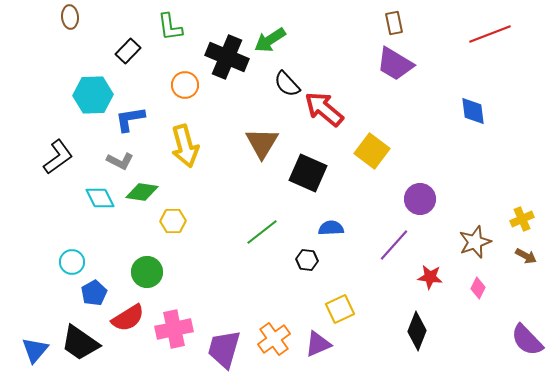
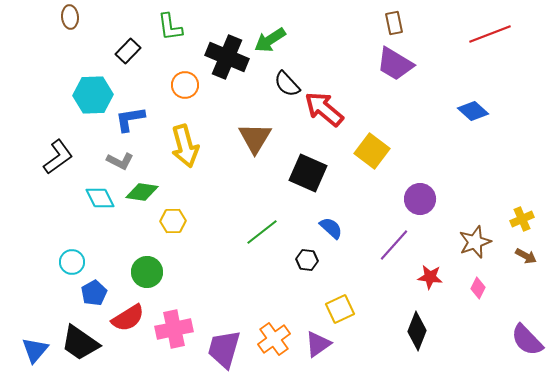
blue diamond at (473, 111): rotated 40 degrees counterclockwise
brown triangle at (262, 143): moved 7 px left, 5 px up
blue semicircle at (331, 228): rotated 45 degrees clockwise
purple triangle at (318, 344): rotated 12 degrees counterclockwise
